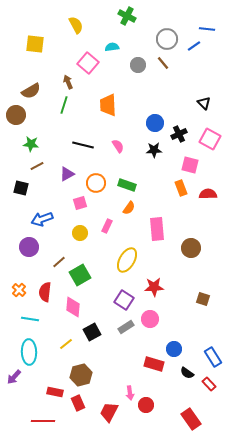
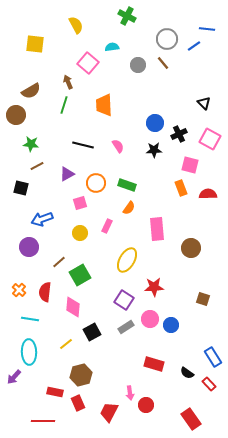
orange trapezoid at (108, 105): moved 4 px left
blue circle at (174, 349): moved 3 px left, 24 px up
